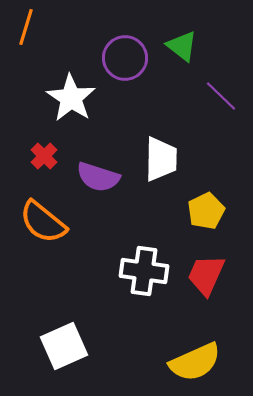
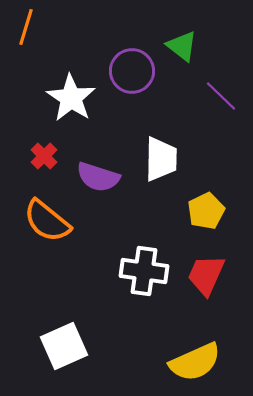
purple circle: moved 7 px right, 13 px down
orange semicircle: moved 4 px right, 1 px up
